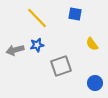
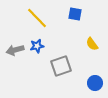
blue star: moved 1 px down
